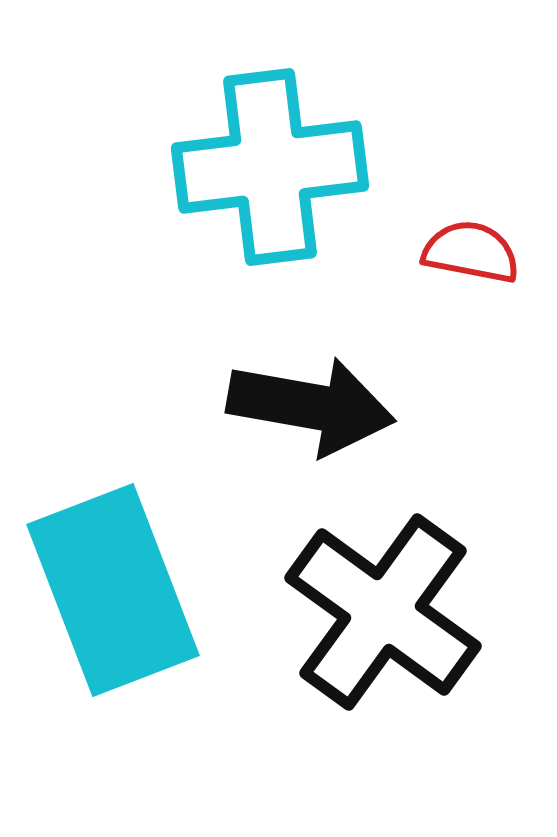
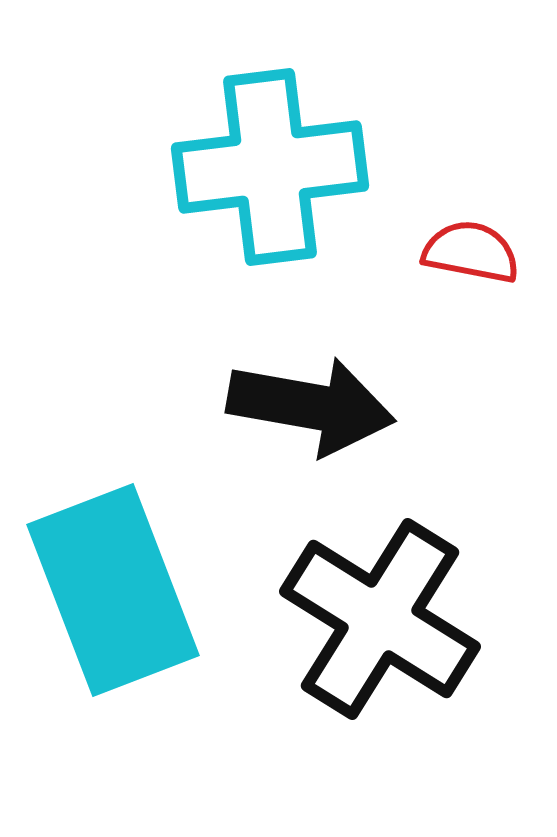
black cross: moved 3 px left, 7 px down; rotated 4 degrees counterclockwise
